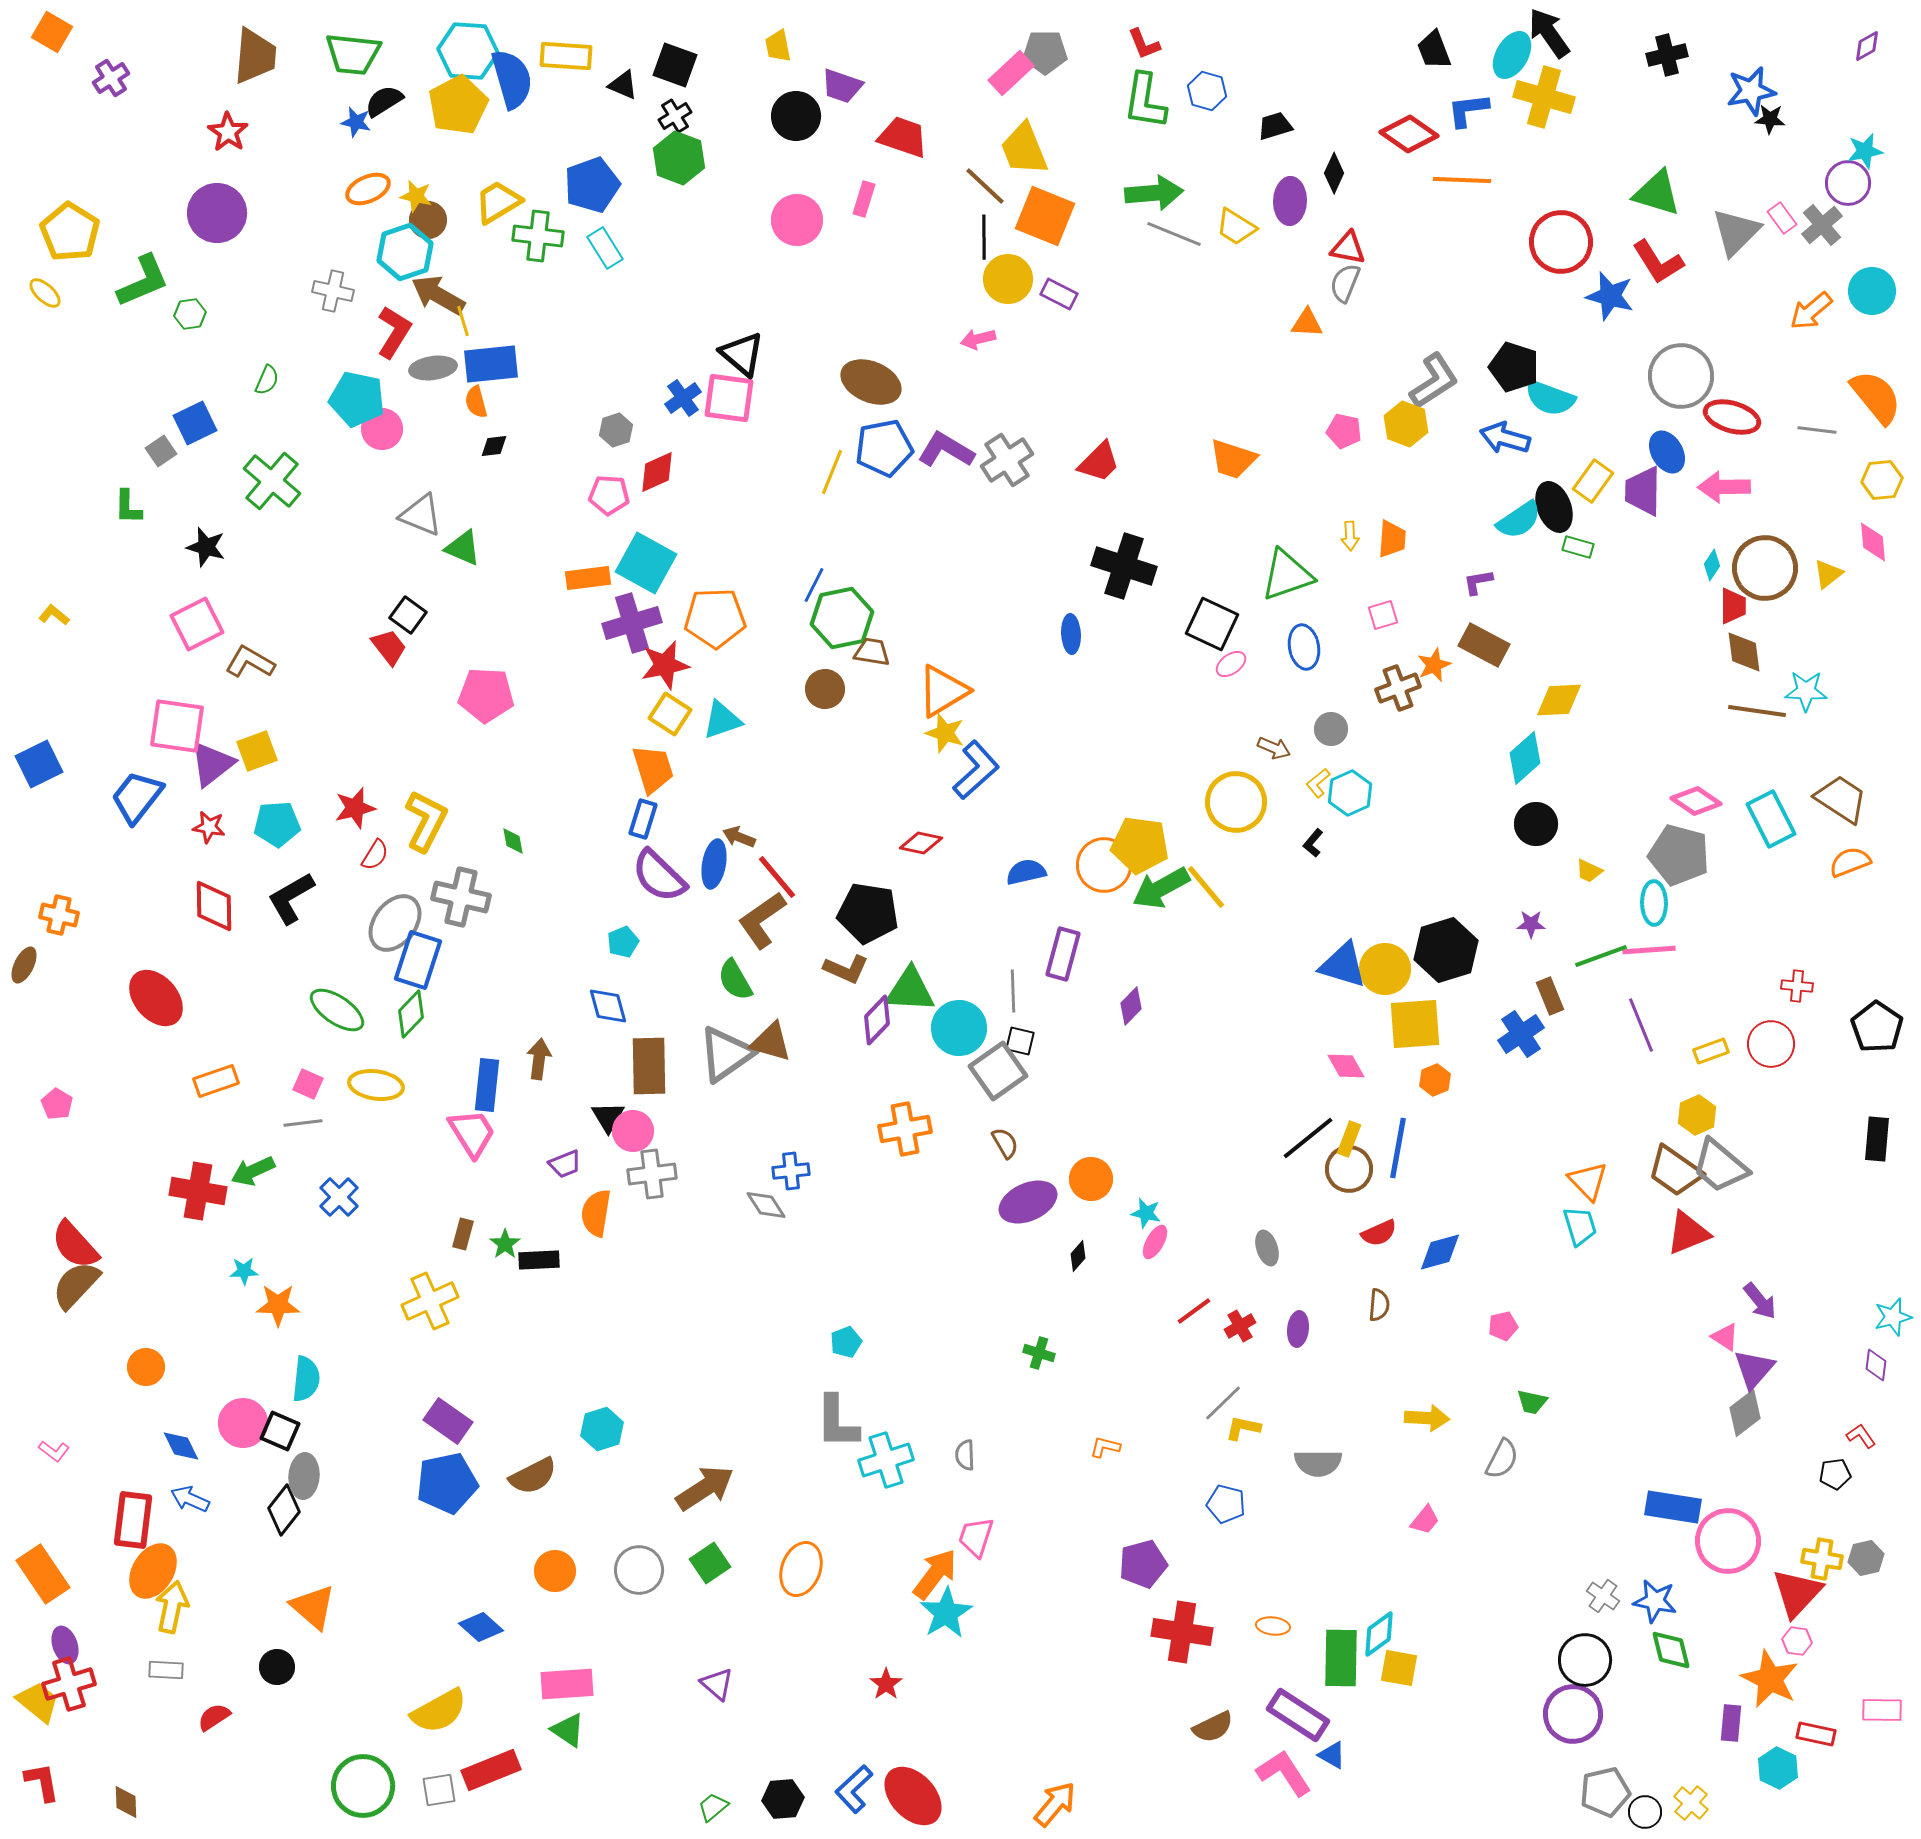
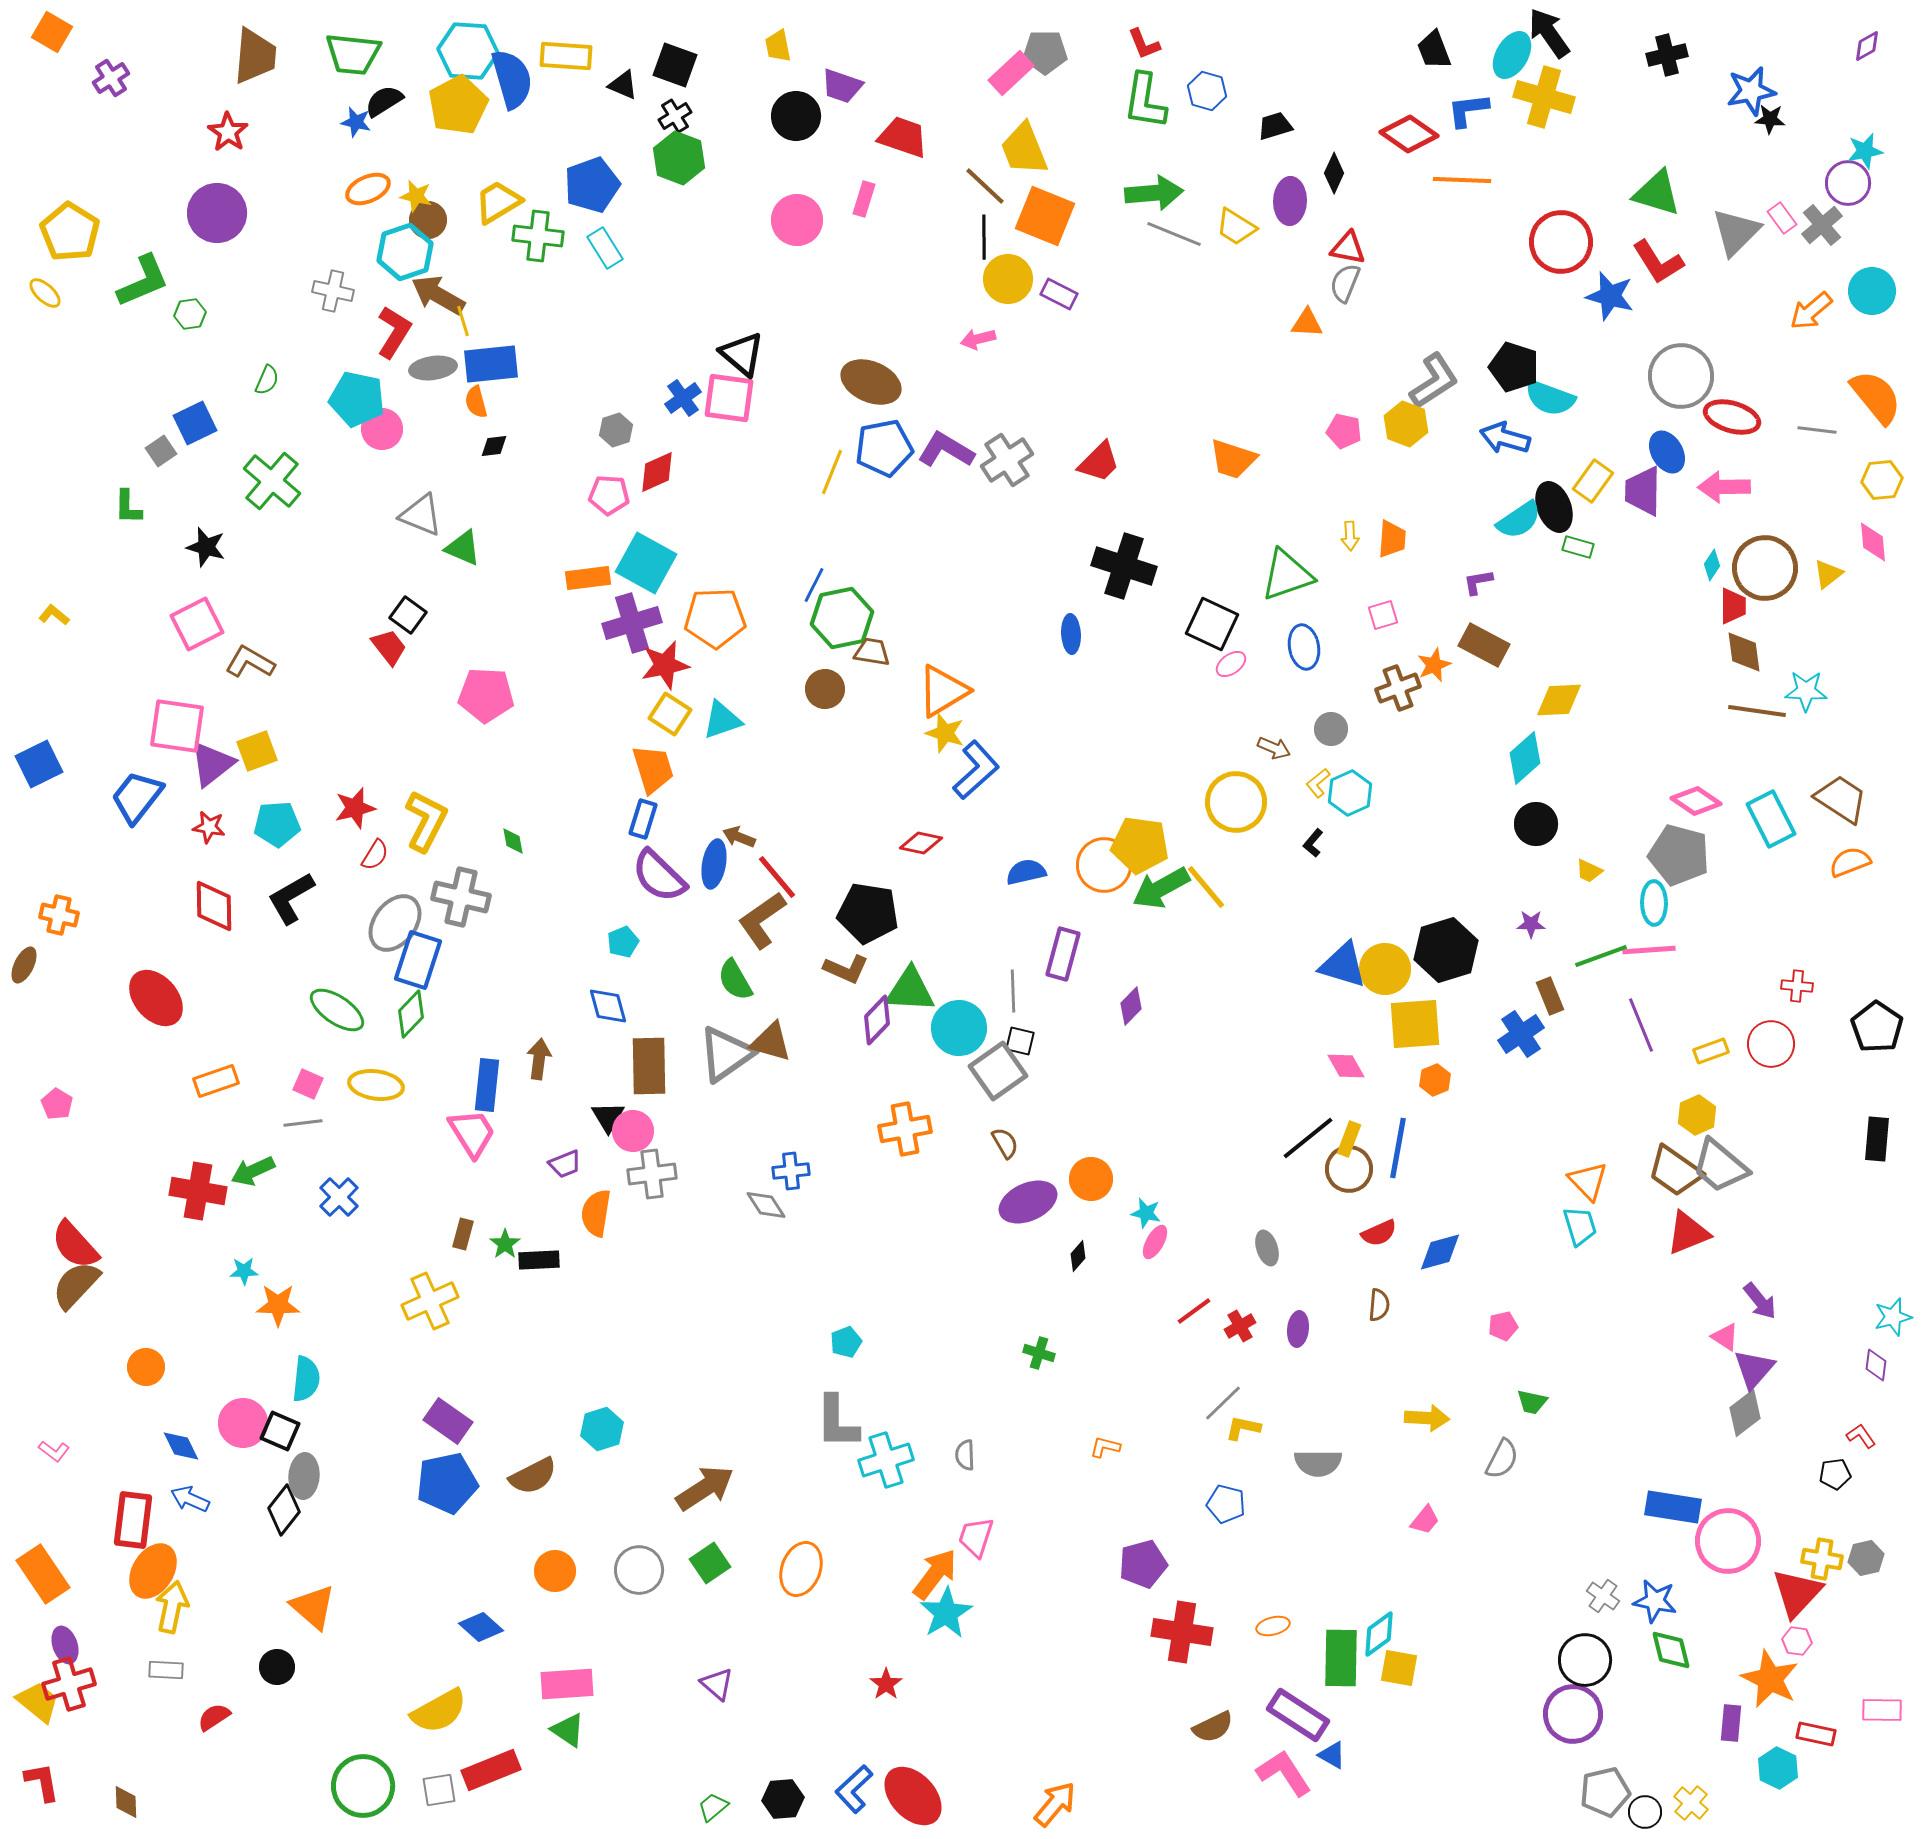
orange ellipse at (1273, 1626): rotated 20 degrees counterclockwise
